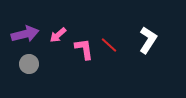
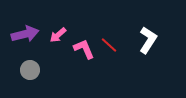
pink L-shape: rotated 15 degrees counterclockwise
gray circle: moved 1 px right, 6 px down
